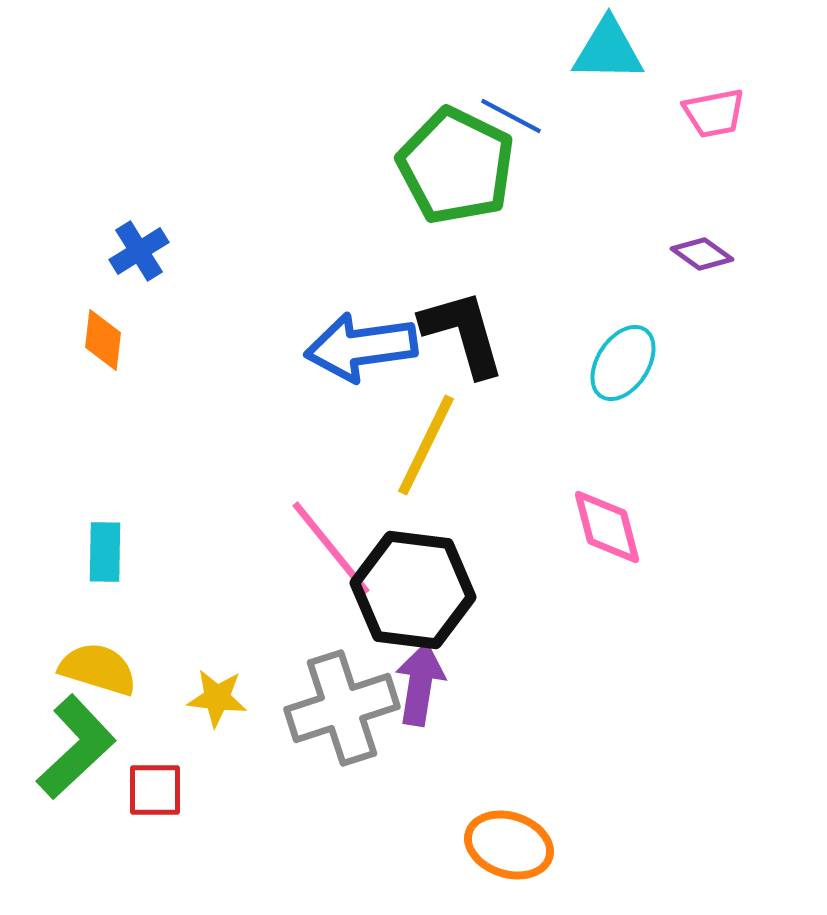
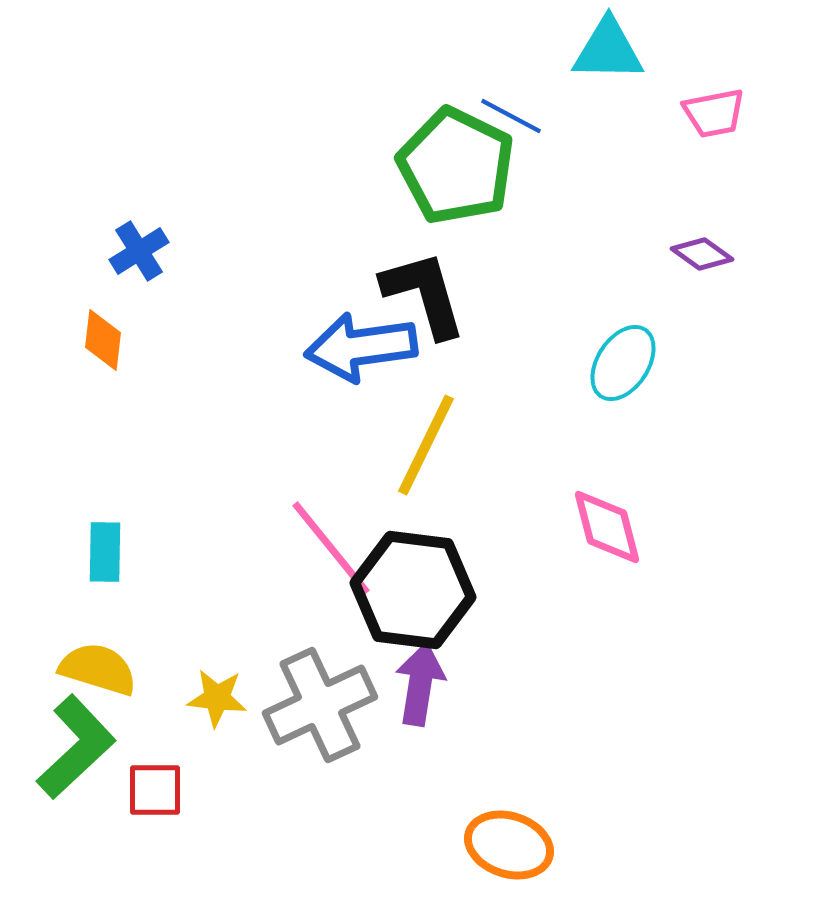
black L-shape: moved 39 px left, 39 px up
gray cross: moved 22 px left, 3 px up; rotated 7 degrees counterclockwise
